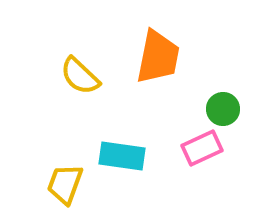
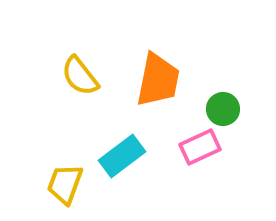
orange trapezoid: moved 23 px down
yellow semicircle: rotated 9 degrees clockwise
pink rectangle: moved 2 px left, 1 px up
cyan rectangle: rotated 45 degrees counterclockwise
